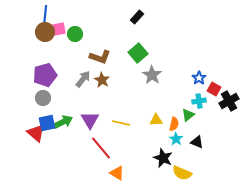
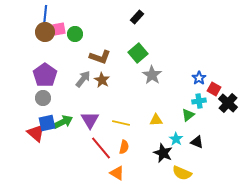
purple pentagon: rotated 20 degrees counterclockwise
black cross: moved 1 px left, 2 px down; rotated 18 degrees counterclockwise
orange semicircle: moved 50 px left, 23 px down
black star: moved 5 px up
